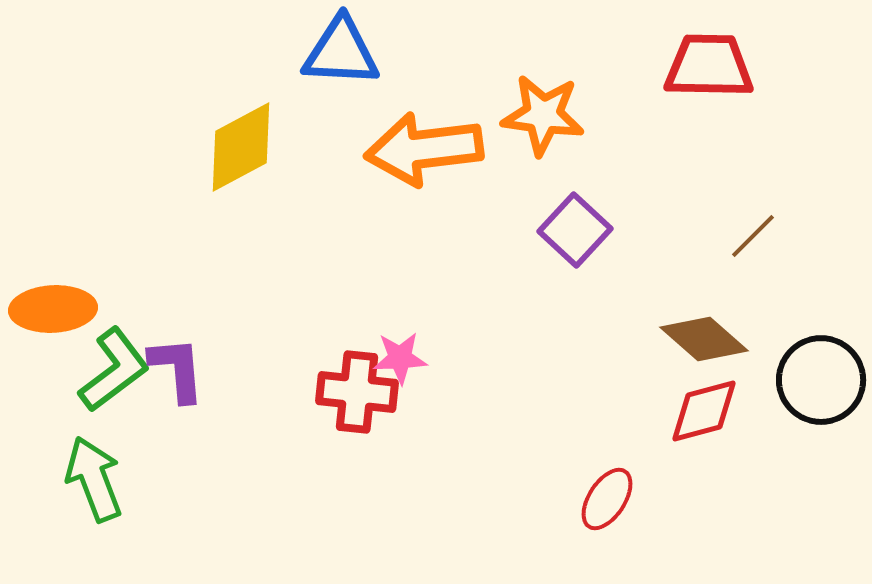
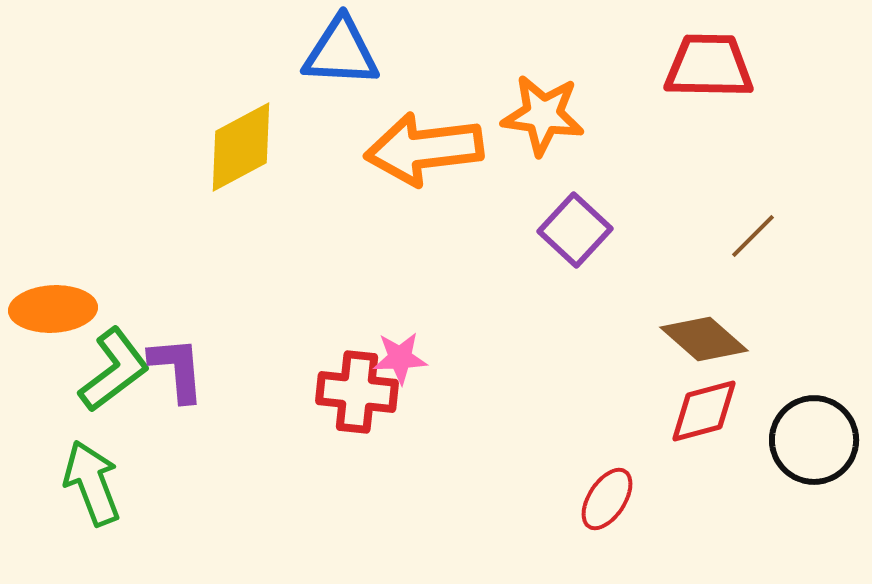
black circle: moved 7 px left, 60 px down
green arrow: moved 2 px left, 4 px down
